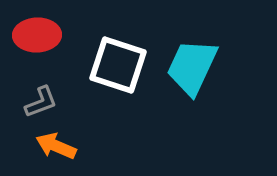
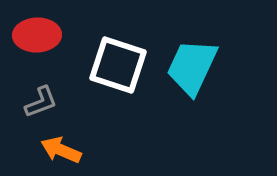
orange arrow: moved 5 px right, 4 px down
